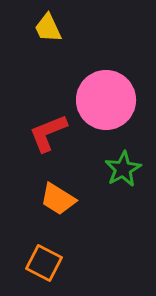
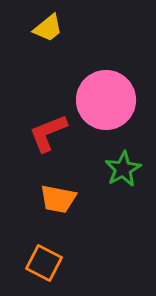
yellow trapezoid: rotated 104 degrees counterclockwise
orange trapezoid: rotated 21 degrees counterclockwise
